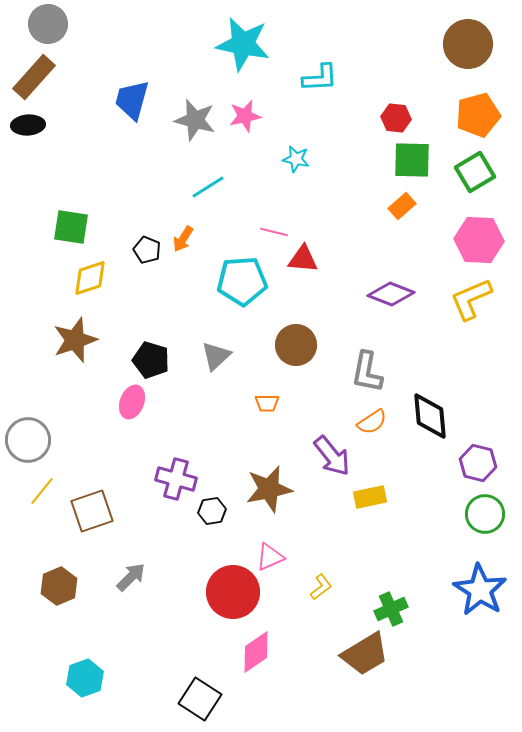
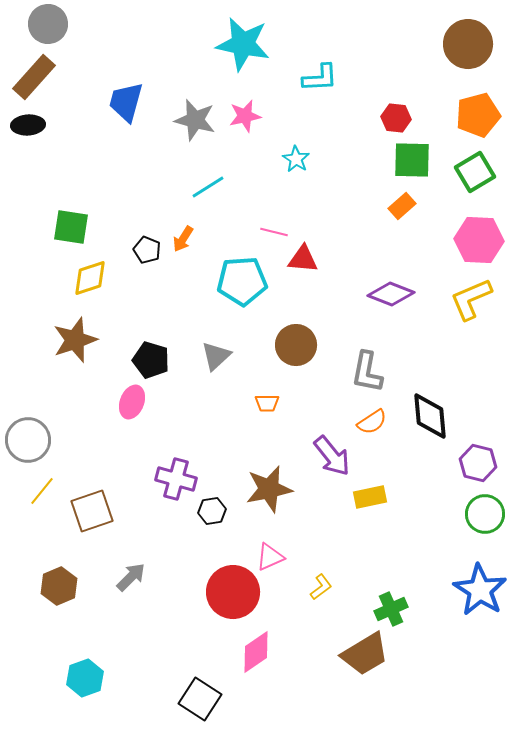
blue trapezoid at (132, 100): moved 6 px left, 2 px down
cyan star at (296, 159): rotated 20 degrees clockwise
